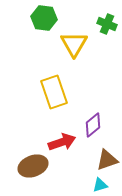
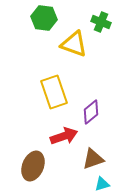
green cross: moved 6 px left, 2 px up
yellow triangle: rotated 40 degrees counterclockwise
purple diamond: moved 2 px left, 13 px up
red arrow: moved 2 px right, 6 px up
brown triangle: moved 14 px left, 1 px up
brown ellipse: rotated 48 degrees counterclockwise
cyan triangle: moved 2 px right, 1 px up
